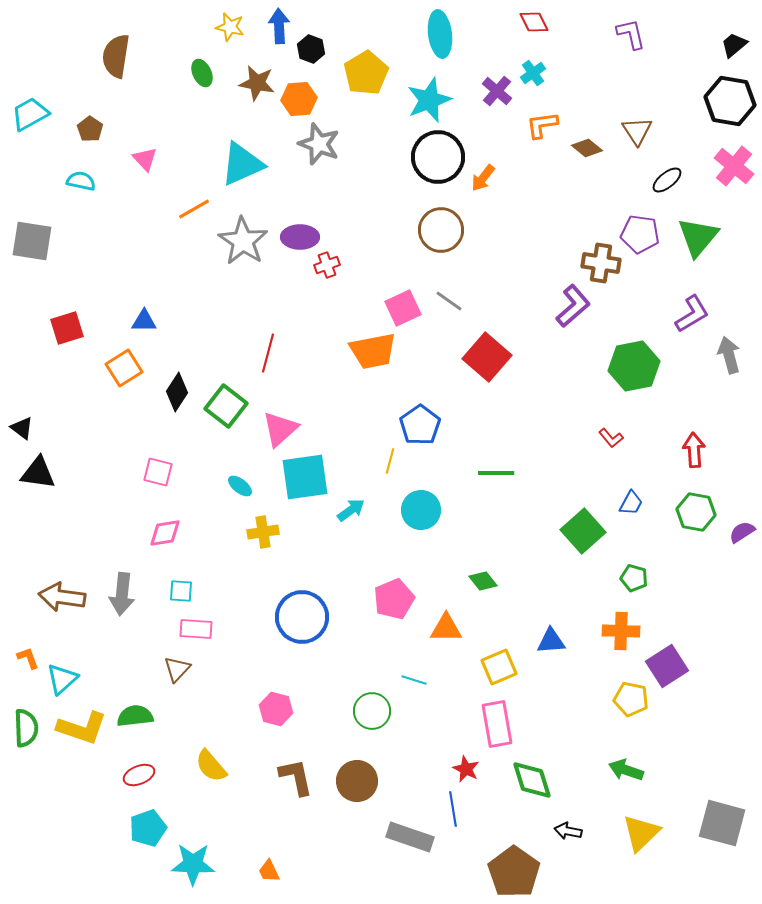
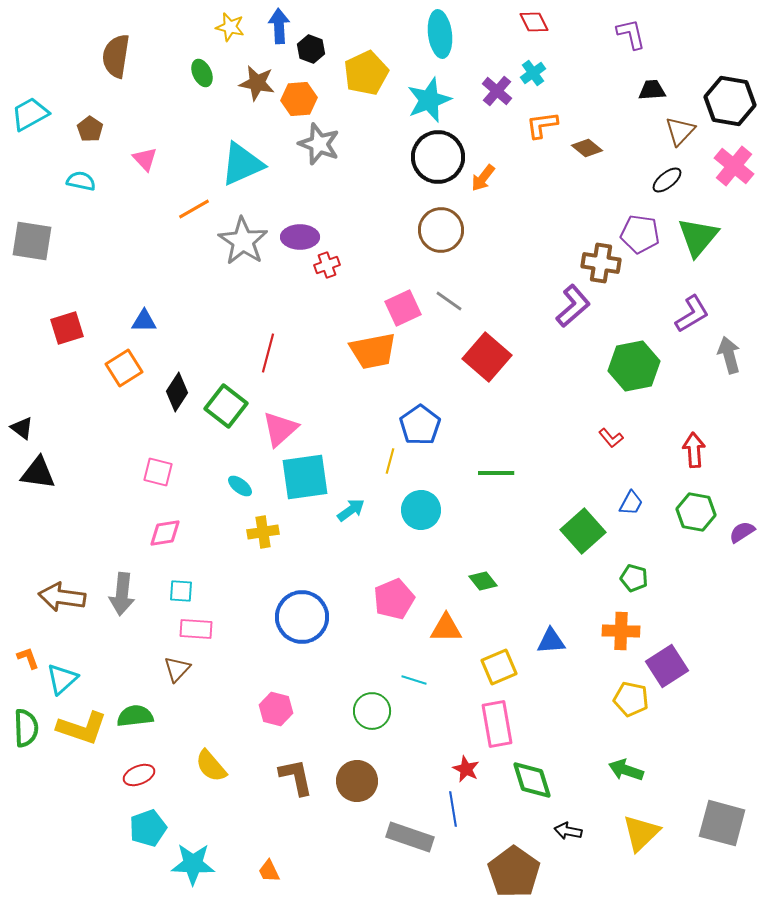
black trapezoid at (734, 45): moved 82 px left, 45 px down; rotated 36 degrees clockwise
yellow pentagon at (366, 73): rotated 6 degrees clockwise
brown triangle at (637, 131): moved 43 px right; rotated 16 degrees clockwise
